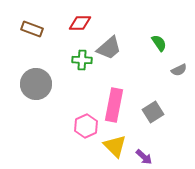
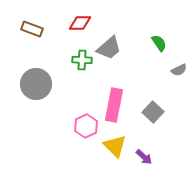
gray square: rotated 15 degrees counterclockwise
